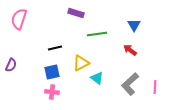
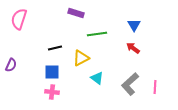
red arrow: moved 3 px right, 2 px up
yellow triangle: moved 5 px up
blue square: rotated 14 degrees clockwise
